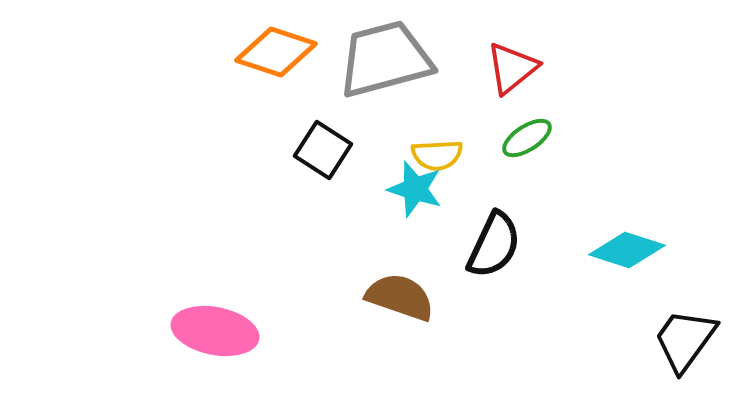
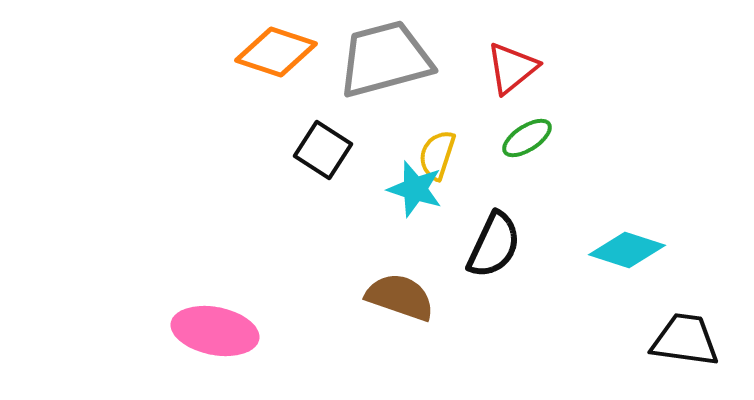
yellow semicircle: rotated 111 degrees clockwise
black trapezoid: rotated 62 degrees clockwise
